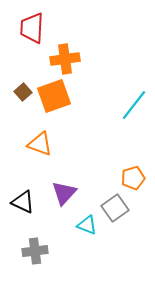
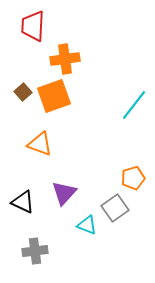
red trapezoid: moved 1 px right, 2 px up
